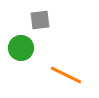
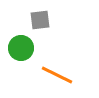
orange line: moved 9 px left
